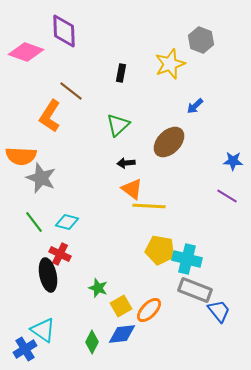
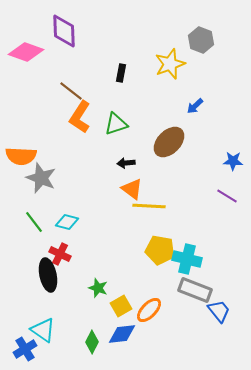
orange L-shape: moved 30 px right, 1 px down
green triangle: moved 2 px left, 1 px up; rotated 25 degrees clockwise
